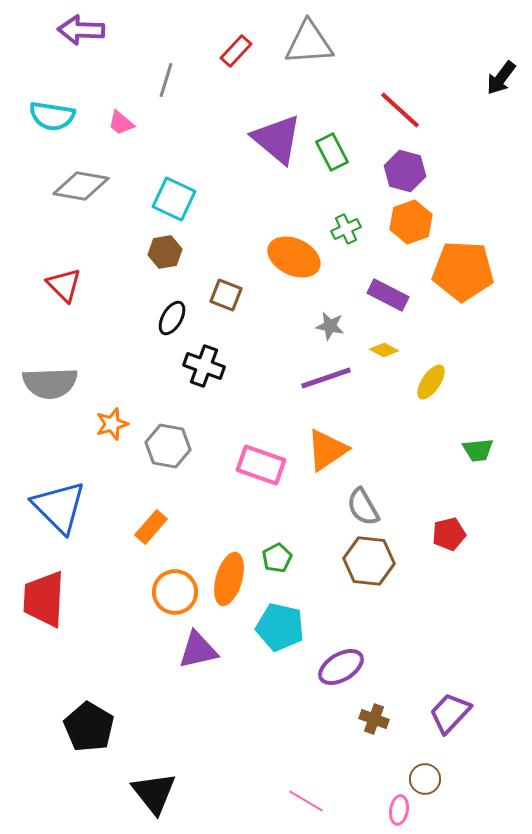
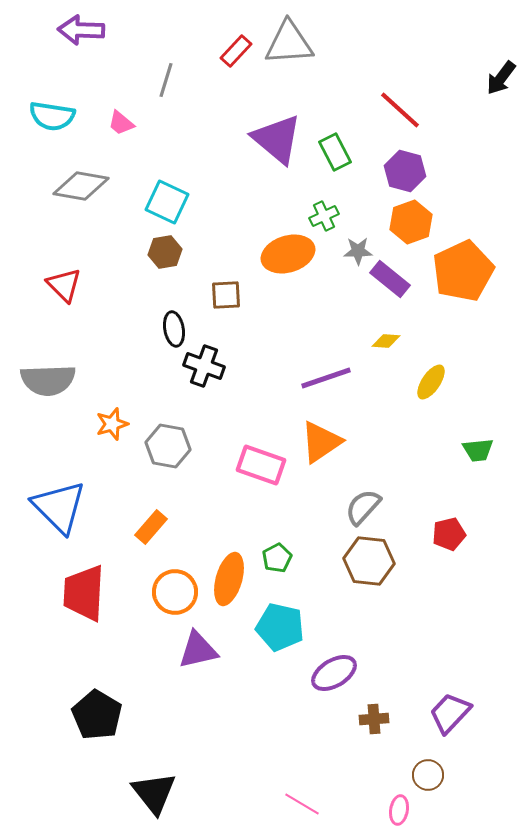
gray triangle at (309, 43): moved 20 px left
green rectangle at (332, 152): moved 3 px right
cyan square at (174, 199): moved 7 px left, 3 px down
green cross at (346, 229): moved 22 px left, 13 px up
orange ellipse at (294, 257): moved 6 px left, 3 px up; rotated 42 degrees counterclockwise
orange pentagon at (463, 271): rotated 28 degrees counterclockwise
brown square at (226, 295): rotated 24 degrees counterclockwise
purple rectangle at (388, 295): moved 2 px right, 16 px up; rotated 12 degrees clockwise
black ellipse at (172, 318): moved 2 px right, 11 px down; rotated 40 degrees counterclockwise
gray star at (330, 326): moved 28 px right, 75 px up; rotated 12 degrees counterclockwise
yellow diamond at (384, 350): moved 2 px right, 9 px up; rotated 24 degrees counterclockwise
gray semicircle at (50, 383): moved 2 px left, 3 px up
orange triangle at (327, 450): moved 6 px left, 8 px up
gray semicircle at (363, 507): rotated 72 degrees clockwise
red trapezoid at (44, 599): moved 40 px right, 6 px up
purple ellipse at (341, 667): moved 7 px left, 6 px down
brown cross at (374, 719): rotated 24 degrees counterclockwise
black pentagon at (89, 727): moved 8 px right, 12 px up
brown circle at (425, 779): moved 3 px right, 4 px up
pink line at (306, 801): moved 4 px left, 3 px down
